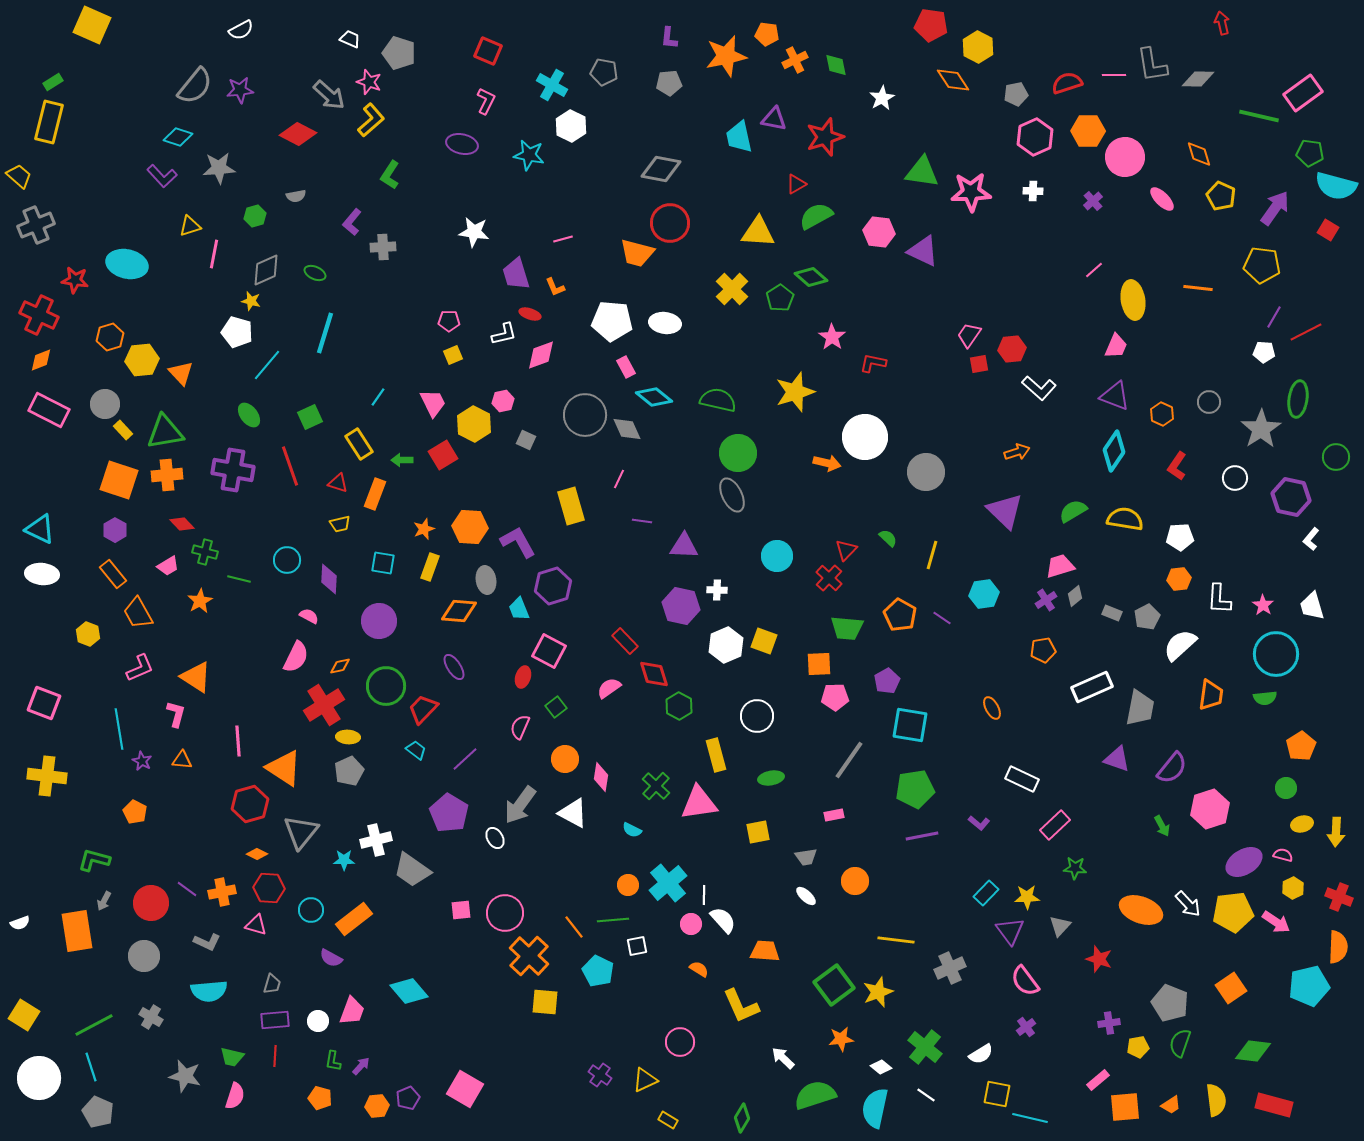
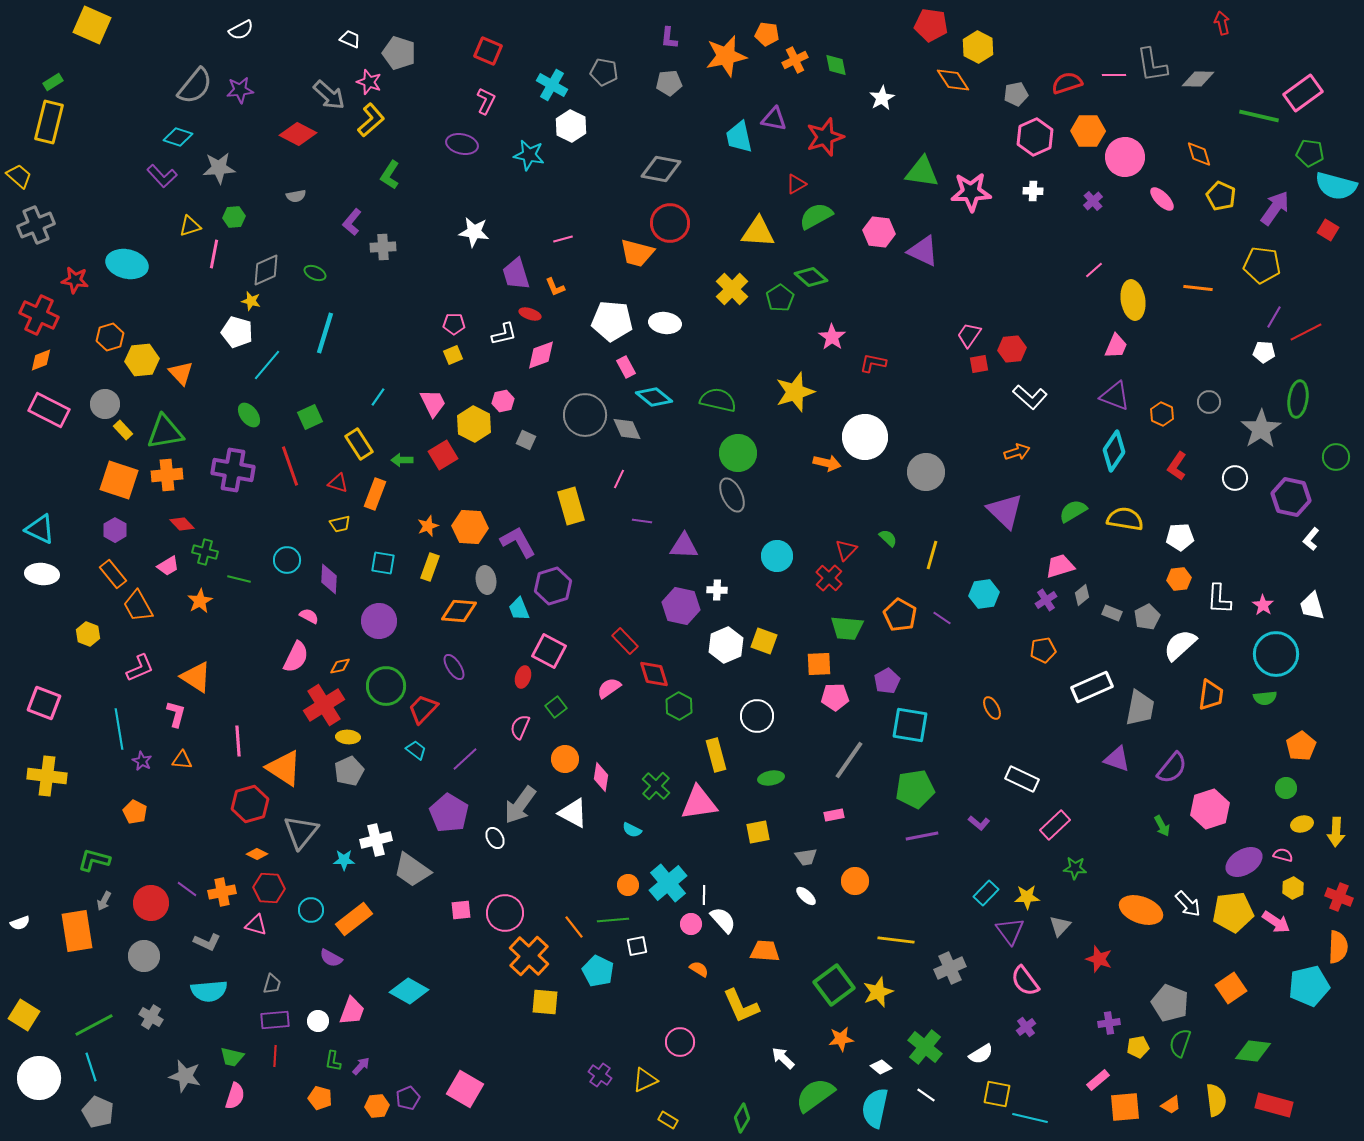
green hexagon at (255, 216): moved 21 px left, 1 px down; rotated 10 degrees clockwise
pink pentagon at (449, 321): moved 5 px right, 3 px down
white L-shape at (1039, 388): moved 9 px left, 9 px down
orange star at (424, 529): moved 4 px right, 3 px up
gray diamond at (1075, 596): moved 7 px right, 1 px up
orange trapezoid at (138, 613): moved 7 px up
cyan diamond at (409, 991): rotated 21 degrees counterclockwise
green semicircle at (815, 1095): rotated 18 degrees counterclockwise
